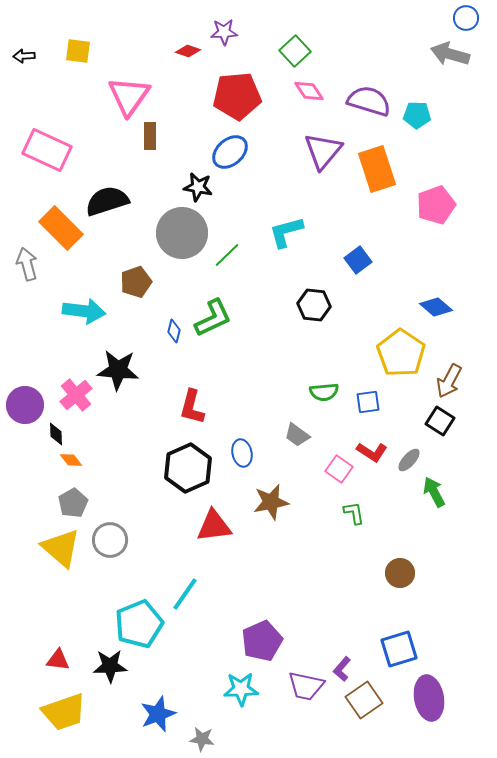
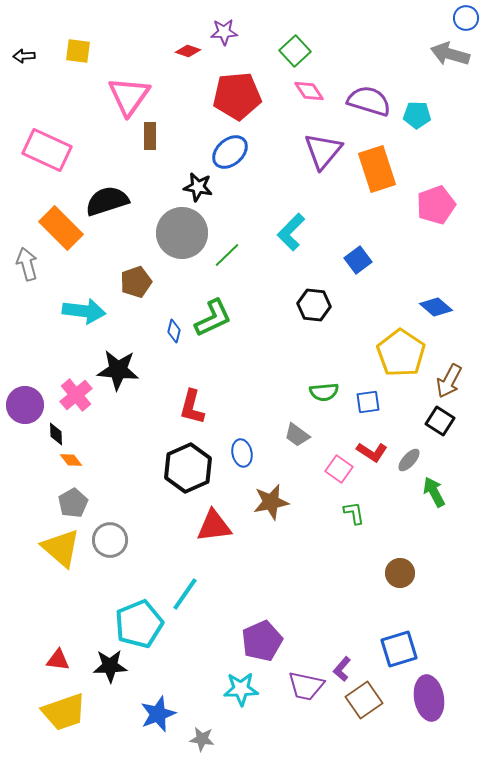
cyan L-shape at (286, 232): moved 5 px right; rotated 30 degrees counterclockwise
